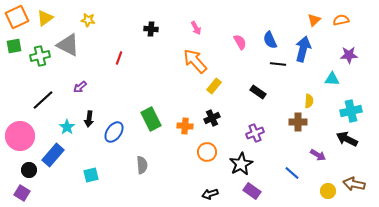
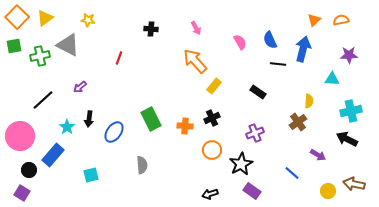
orange square at (17, 17): rotated 20 degrees counterclockwise
brown cross at (298, 122): rotated 36 degrees counterclockwise
orange circle at (207, 152): moved 5 px right, 2 px up
